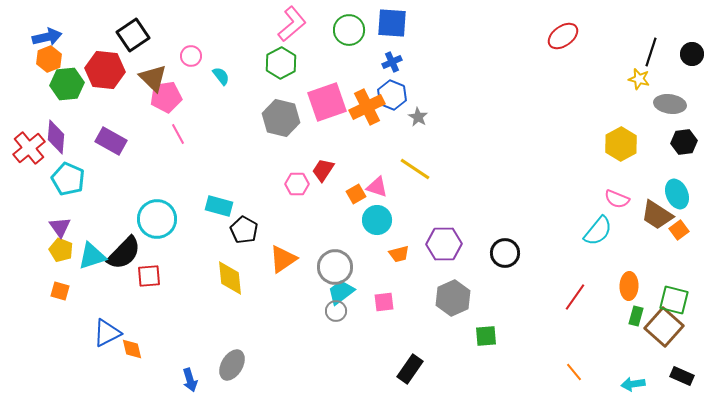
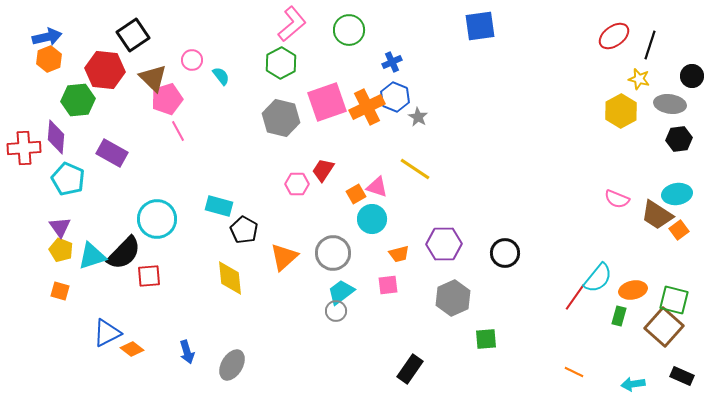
blue square at (392, 23): moved 88 px right, 3 px down; rotated 12 degrees counterclockwise
red ellipse at (563, 36): moved 51 px right
black line at (651, 52): moved 1 px left, 7 px up
black circle at (692, 54): moved 22 px down
pink circle at (191, 56): moved 1 px right, 4 px down
green hexagon at (67, 84): moved 11 px right, 16 px down
blue hexagon at (392, 95): moved 3 px right, 2 px down
pink pentagon at (166, 97): moved 1 px right, 2 px down; rotated 8 degrees counterclockwise
pink line at (178, 134): moved 3 px up
purple rectangle at (111, 141): moved 1 px right, 12 px down
black hexagon at (684, 142): moved 5 px left, 3 px up
yellow hexagon at (621, 144): moved 33 px up
red cross at (29, 148): moved 5 px left; rotated 36 degrees clockwise
cyan ellipse at (677, 194): rotated 76 degrees counterclockwise
cyan circle at (377, 220): moved 5 px left, 1 px up
cyan semicircle at (598, 231): moved 47 px down
orange triangle at (283, 259): moved 1 px right, 2 px up; rotated 8 degrees counterclockwise
gray circle at (335, 267): moved 2 px left, 14 px up
orange ellipse at (629, 286): moved 4 px right, 4 px down; rotated 76 degrees clockwise
pink square at (384, 302): moved 4 px right, 17 px up
green rectangle at (636, 316): moved 17 px left
green square at (486, 336): moved 3 px down
orange diamond at (132, 349): rotated 40 degrees counterclockwise
orange line at (574, 372): rotated 24 degrees counterclockwise
blue arrow at (190, 380): moved 3 px left, 28 px up
